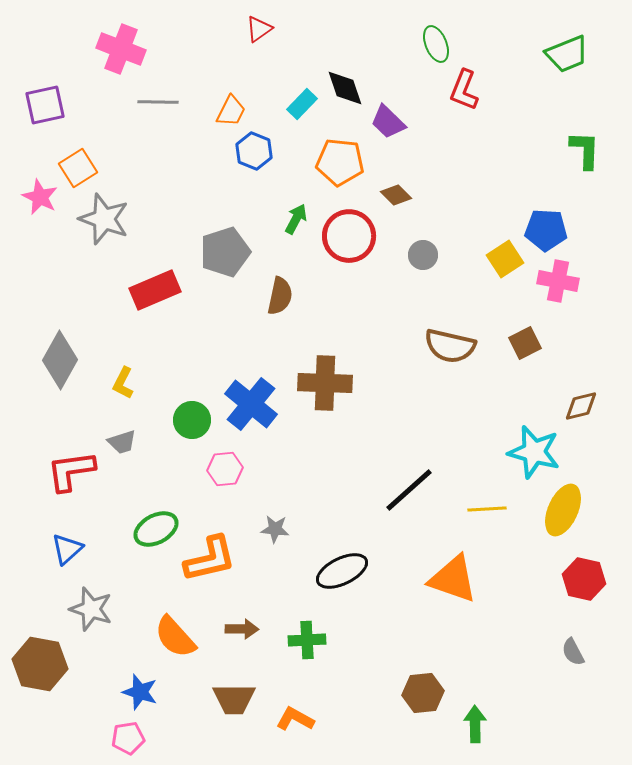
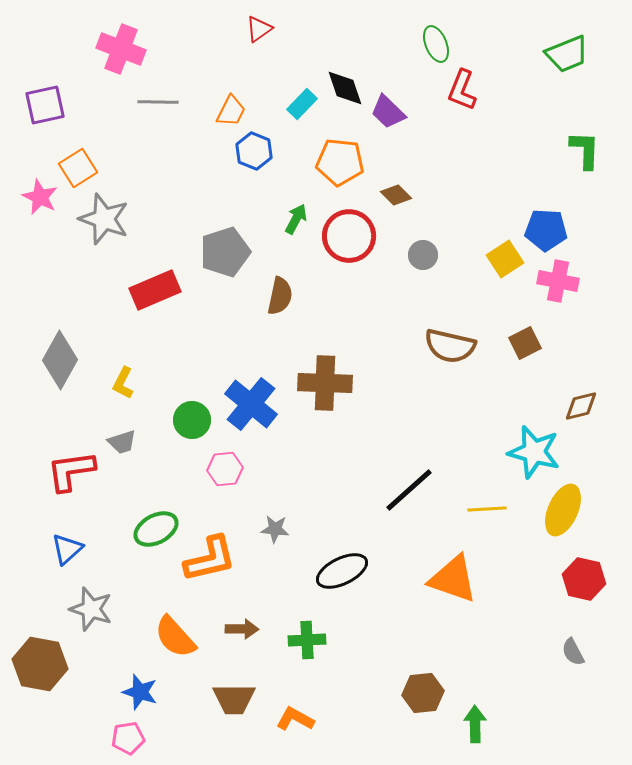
red L-shape at (464, 90): moved 2 px left
purple trapezoid at (388, 122): moved 10 px up
